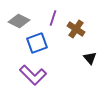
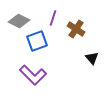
blue square: moved 2 px up
black triangle: moved 2 px right
